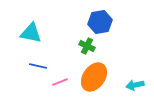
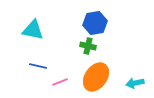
blue hexagon: moved 5 px left, 1 px down
cyan triangle: moved 2 px right, 3 px up
green cross: moved 1 px right; rotated 14 degrees counterclockwise
orange ellipse: moved 2 px right
cyan arrow: moved 2 px up
